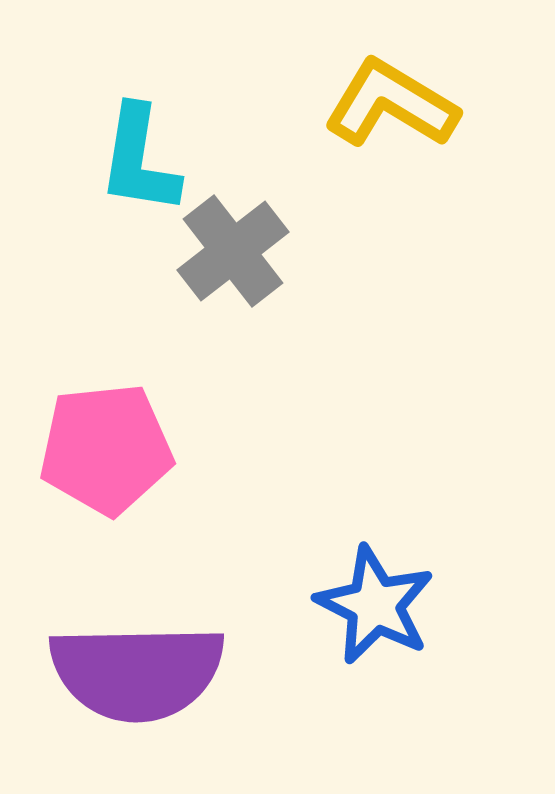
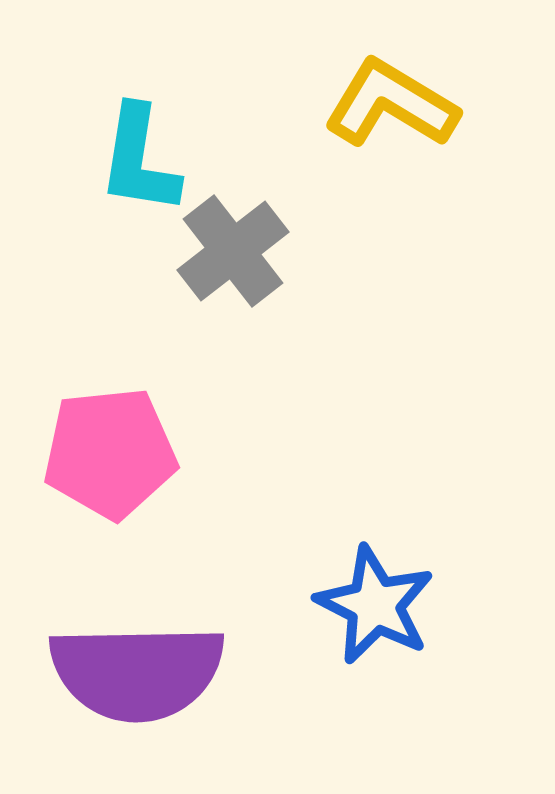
pink pentagon: moved 4 px right, 4 px down
